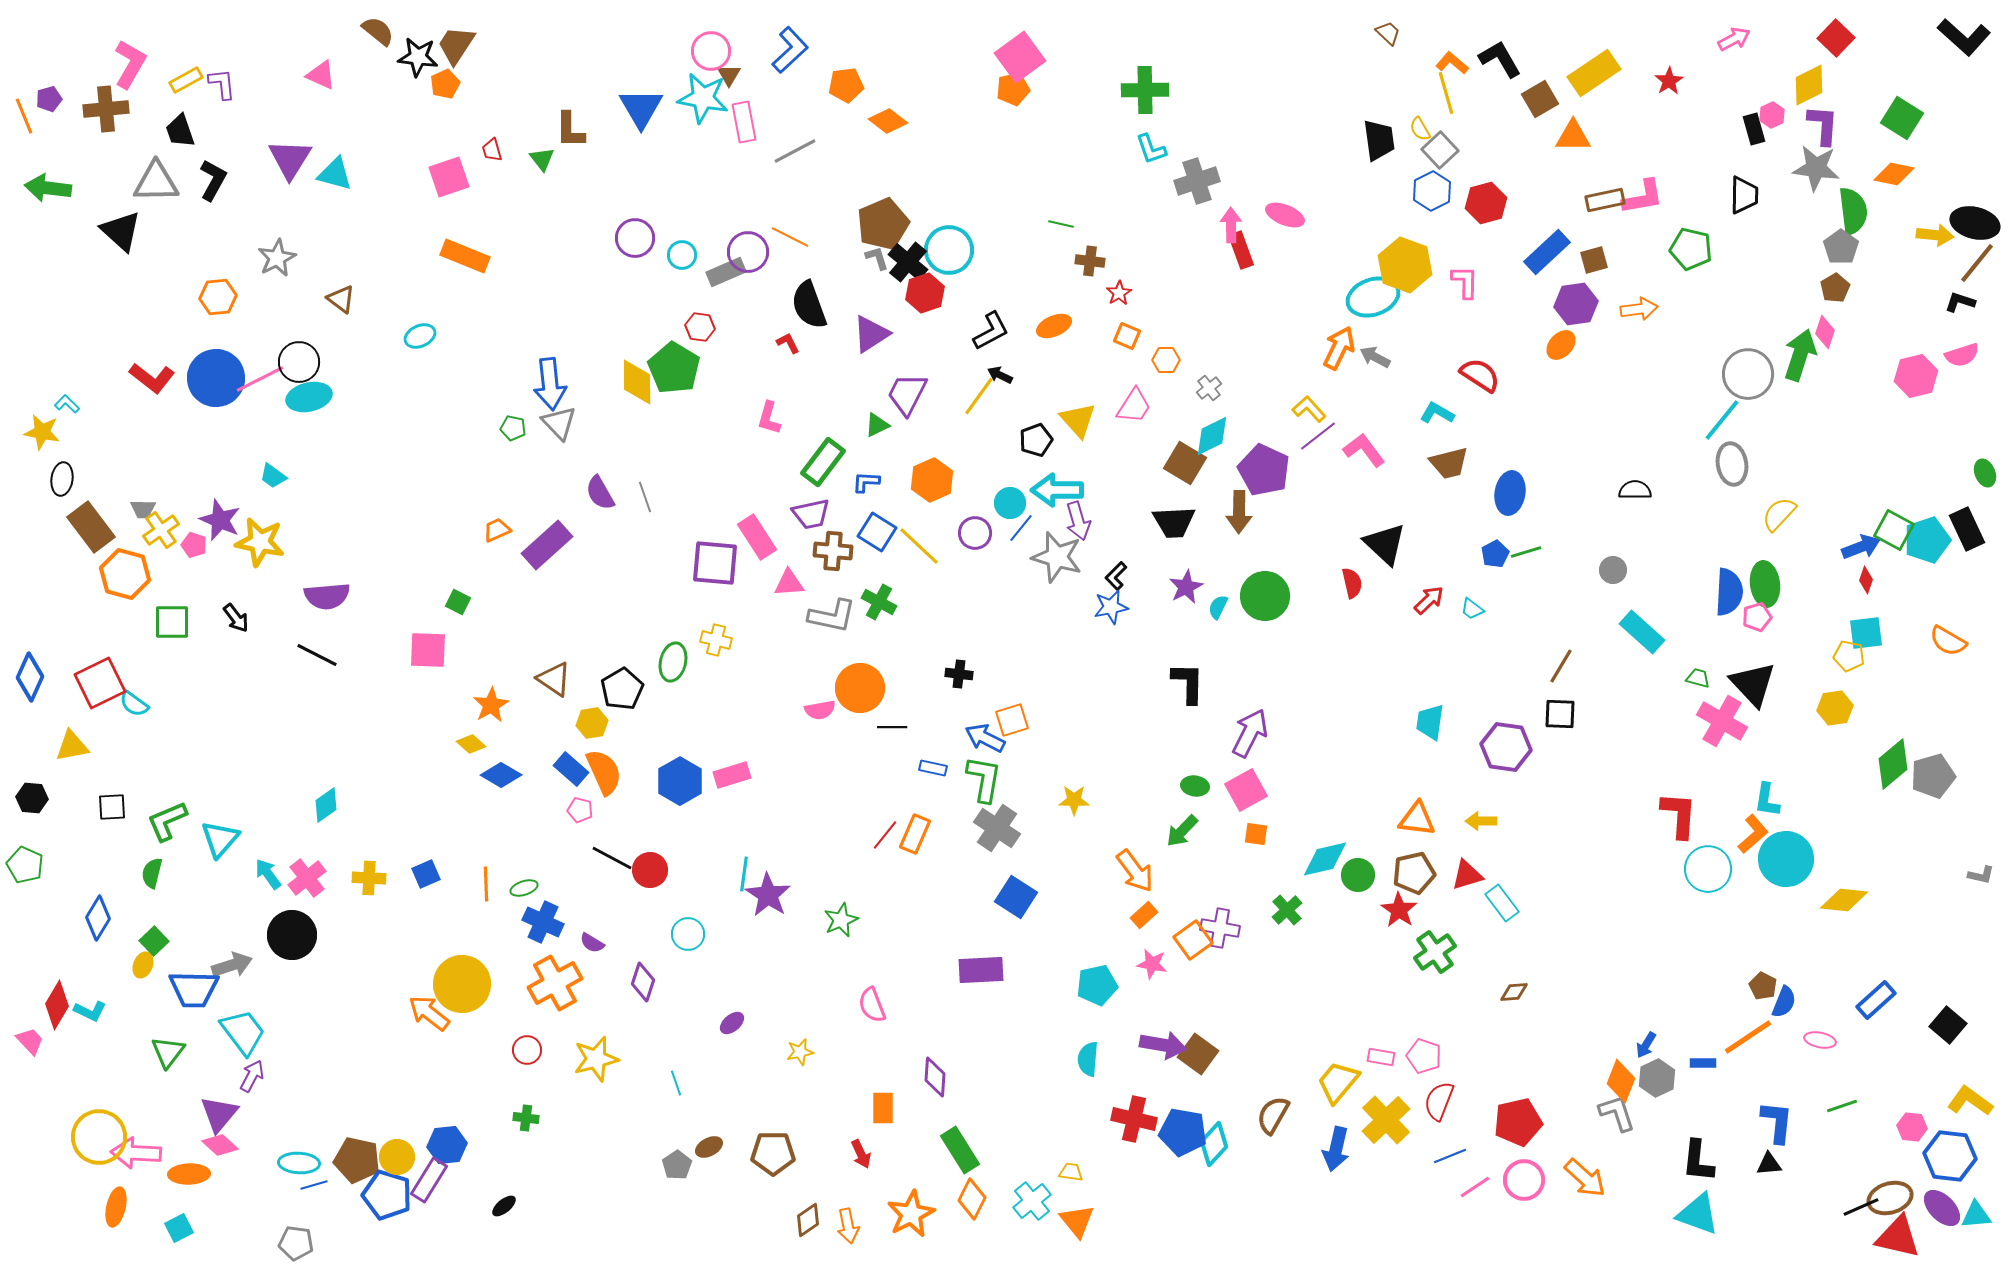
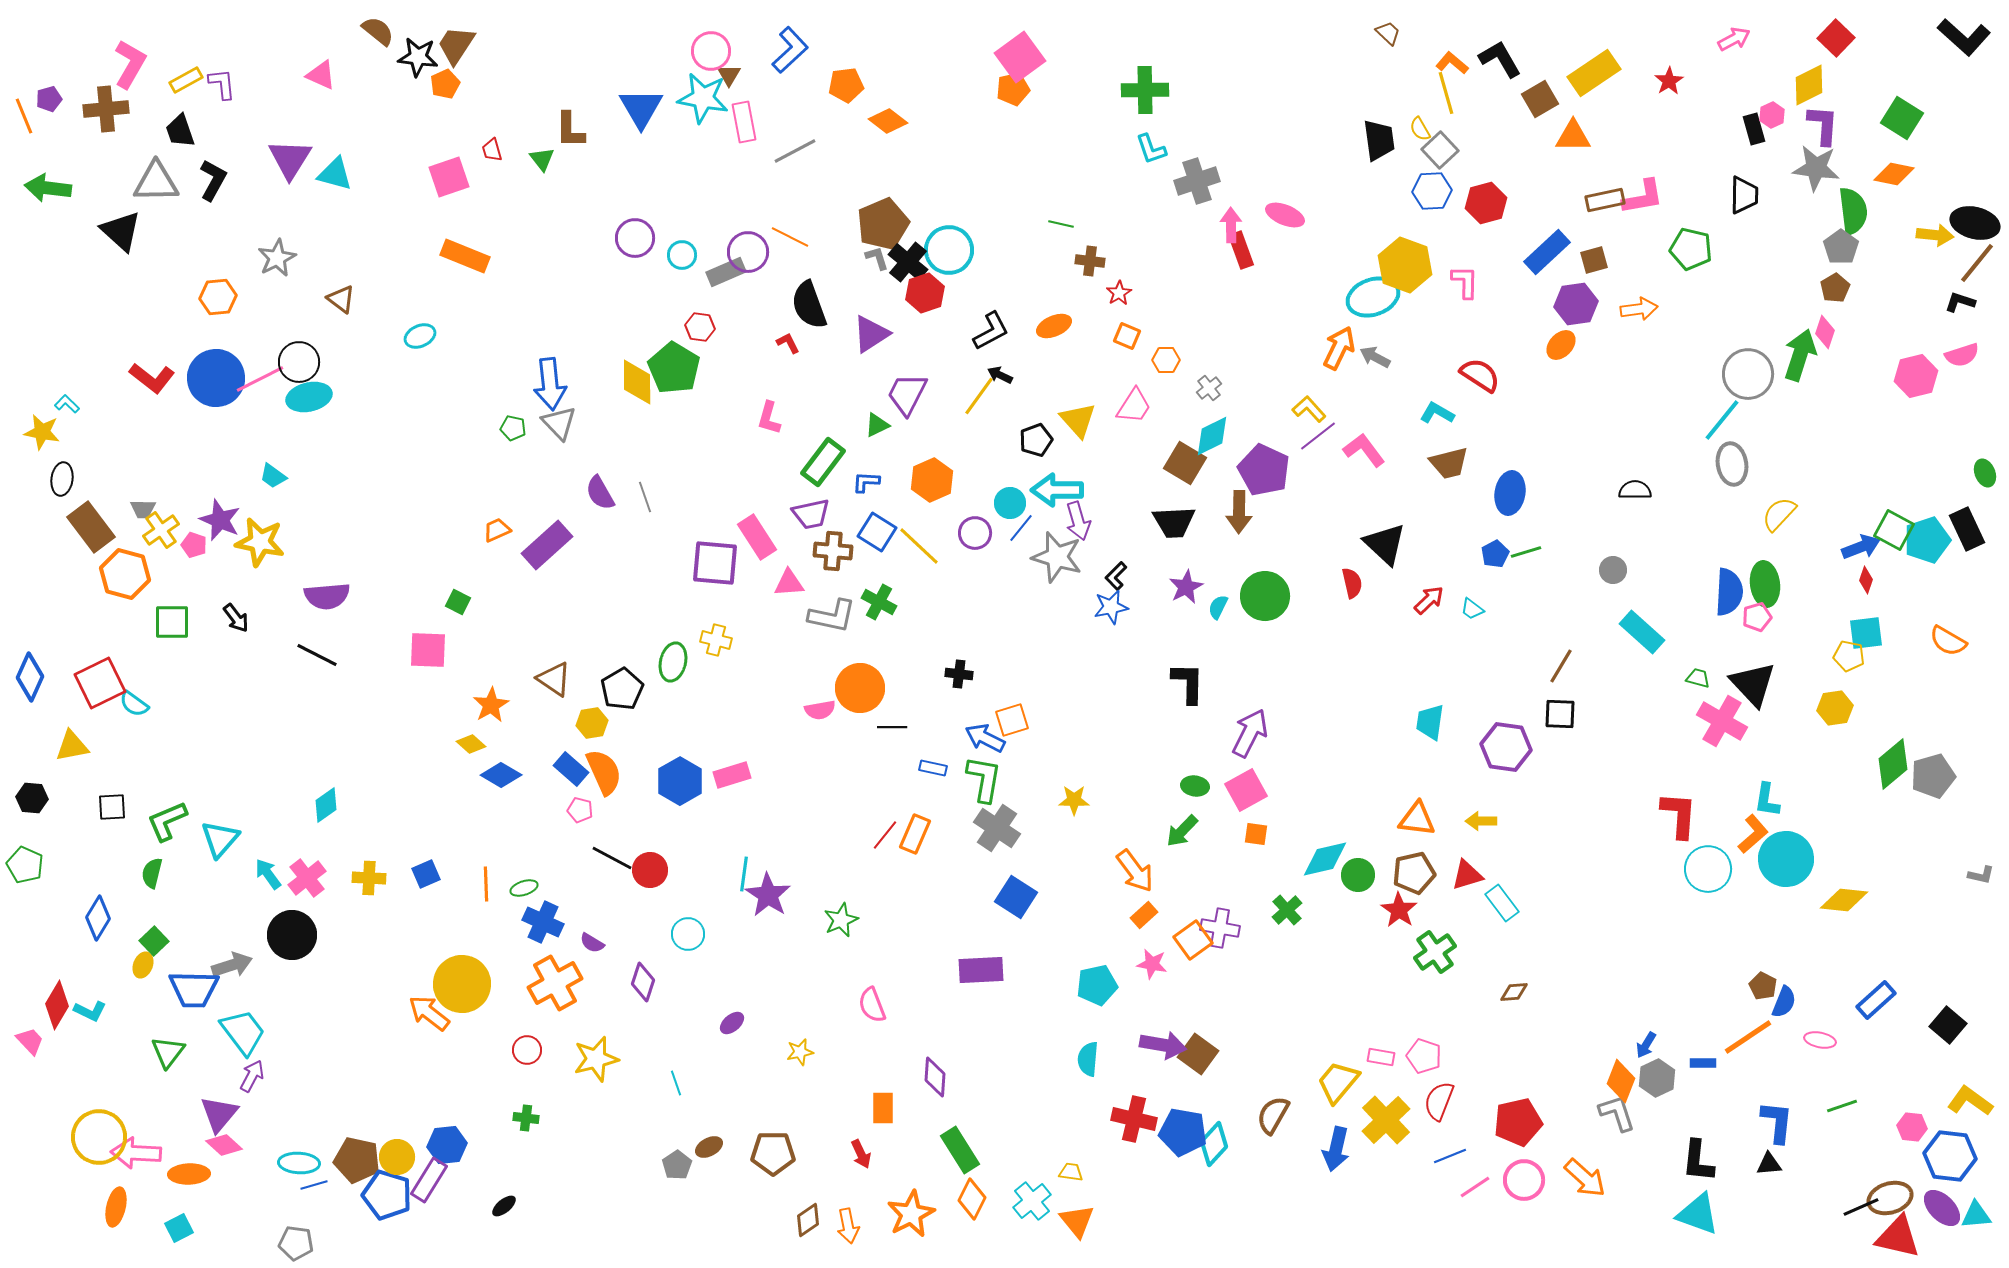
blue hexagon at (1432, 191): rotated 24 degrees clockwise
pink diamond at (220, 1145): moved 4 px right
